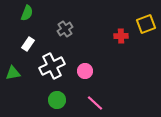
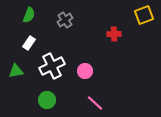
green semicircle: moved 2 px right, 2 px down
yellow square: moved 2 px left, 9 px up
gray cross: moved 9 px up
red cross: moved 7 px left, 2 px up
white rectangle: moved 1 px right, 1 px up
green triangle: moved 3 px right, 2 px up
green circle: moved 10 px left
